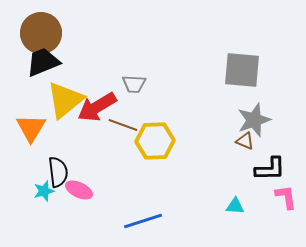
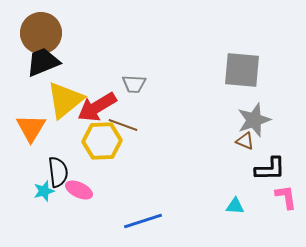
yellow hexagon: moved 53 px left
